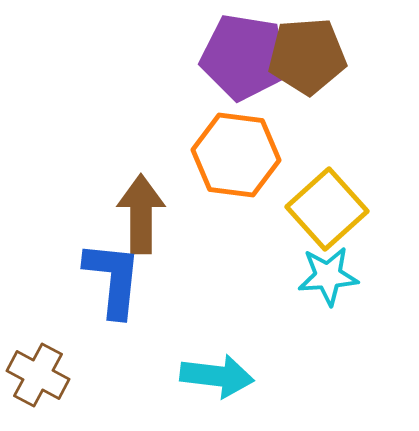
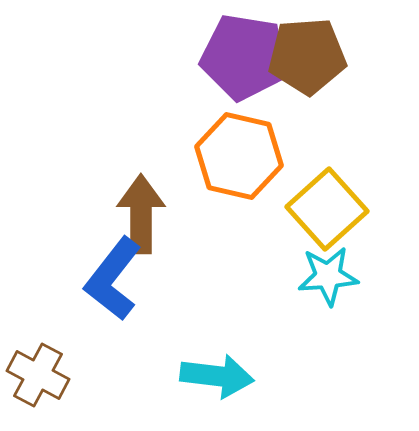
orange hexagon: moved 3 px right, 1 px down; rotated 6 degrees clockwise
blue L-shape: rotated 148 degrees counterclockwise
